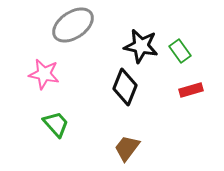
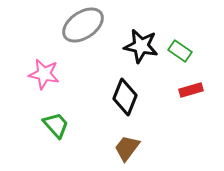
gray ellipse: moved 10 px right
green rectangle: rotated 20 degrees counterclockwise
black diamond: moved 10 px down
green trapezoid: moved 1 px down
